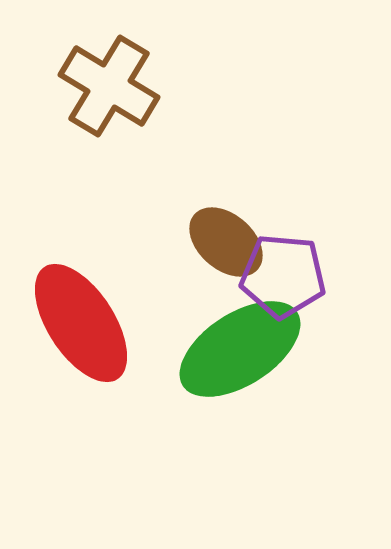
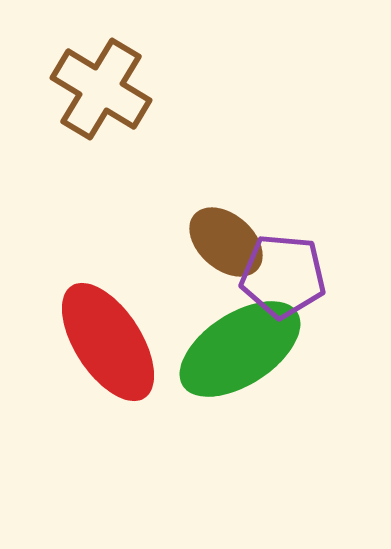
brown cross: moved 8 px left, 3 px down
red ellipse: moved 27 px right, 19 px down
